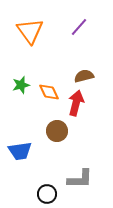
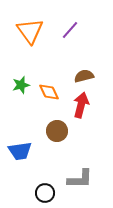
purple line: moved 9 px left, 3 px down
red arrow: moved 5 px right, 2 px down
black circle: moved 2 px left, 1 px up
